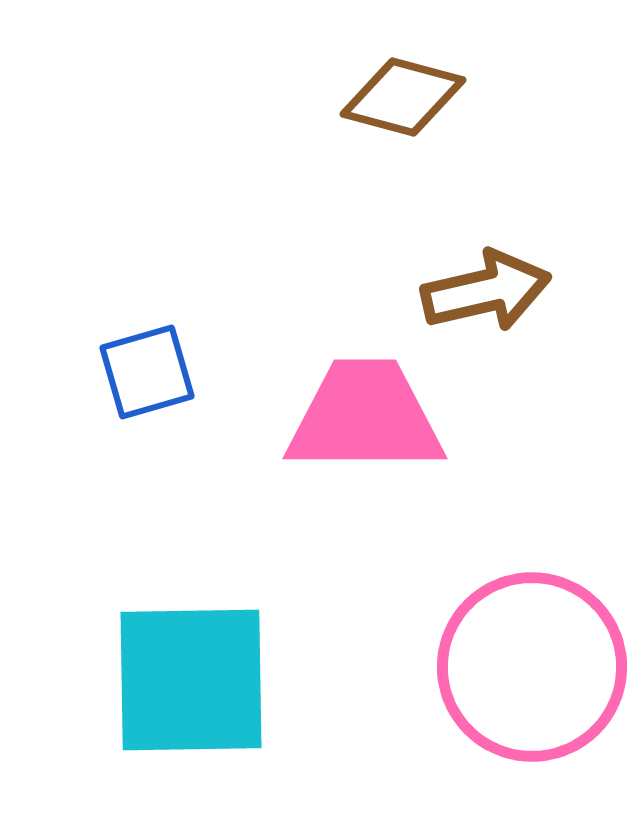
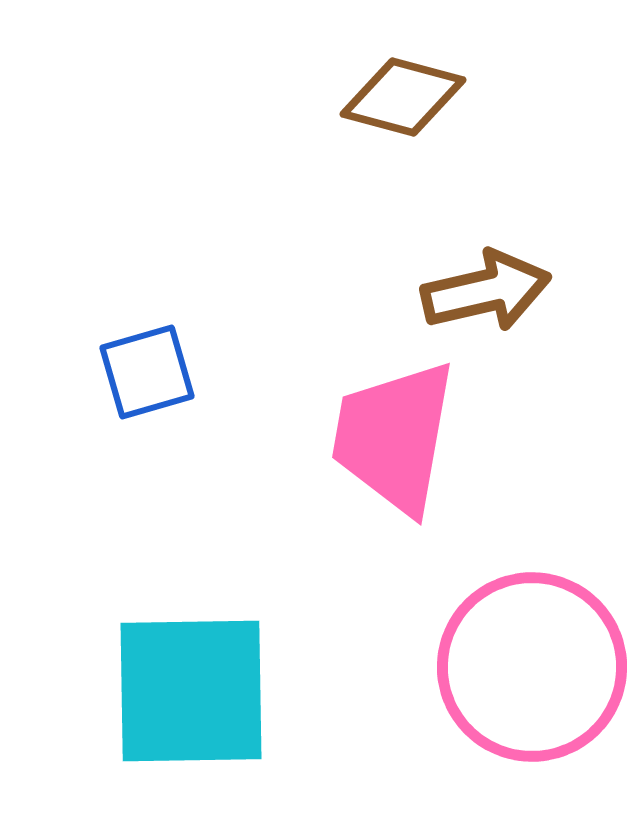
pink trapezoid: moved 29 px right, 20 px down; rotated 80 degrees counterclockwise
cyan square: moved 11 px down
